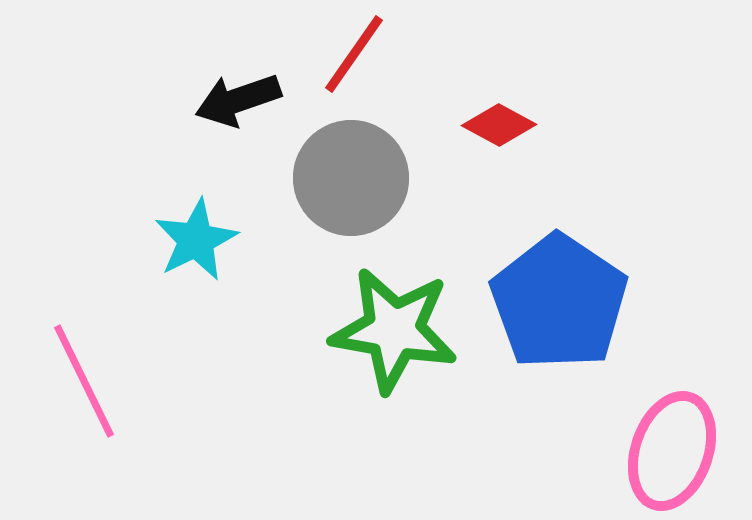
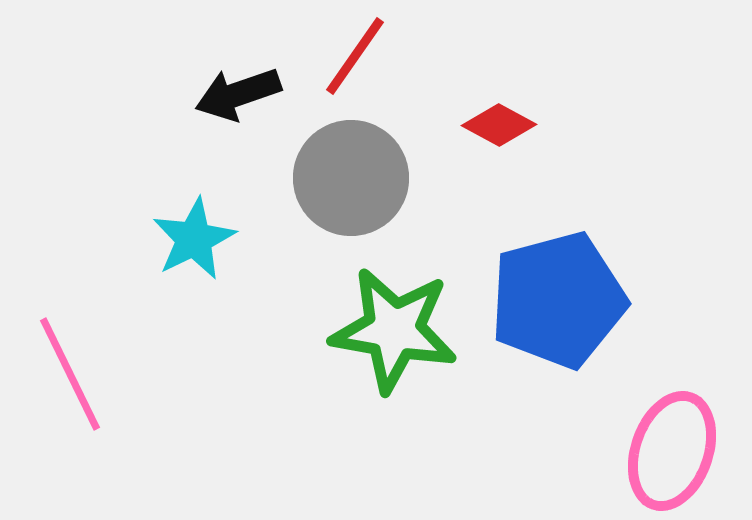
red line: moved 1 px right, 2 px down
black arrow: moved 6 px up
cyan star: moved 2 px left, 1 px up
blue pentagon: moved 1 px left, 2 px up; rotated 23 degrees clockwise
pink line: moved 14 px left, 7 px up
